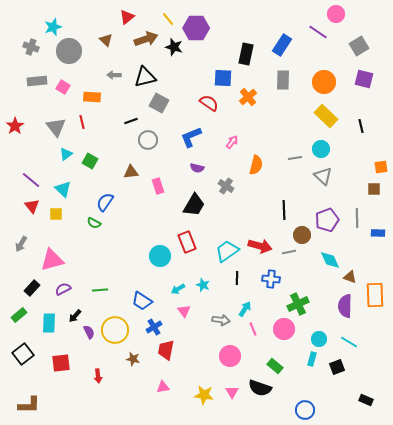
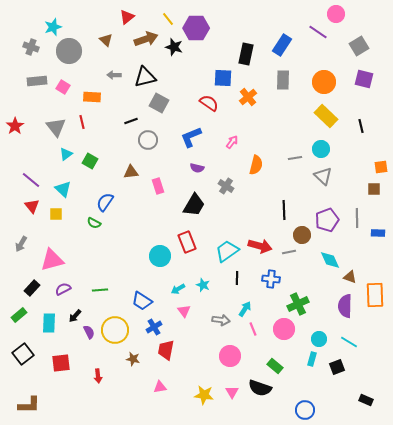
pink triangle at (163, 387): moved 3 px left
